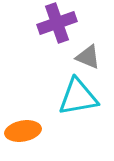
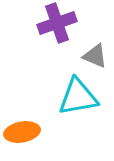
gray triangle: moved 7 px right, 1 px up
orange ellipse: moved 1 px left, 1 px down
